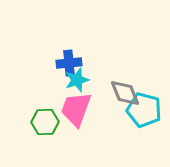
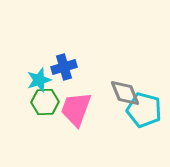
blue cross: moved 5 px left, 4 px down; rotated 10 degrees counterclockwise
cyan star: moved 38 px left
green hexagon: moved 20 px up
